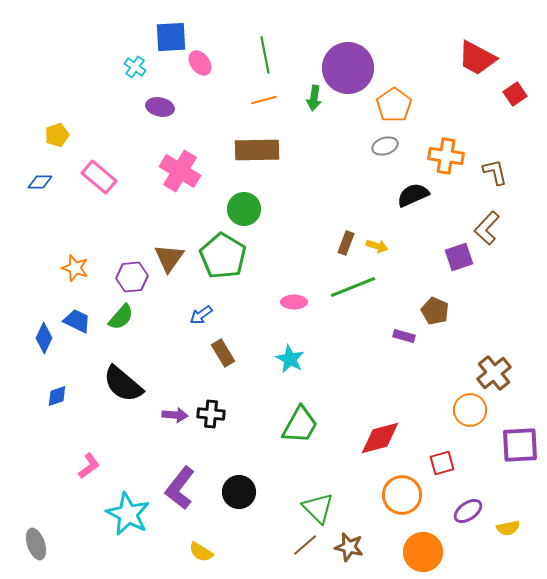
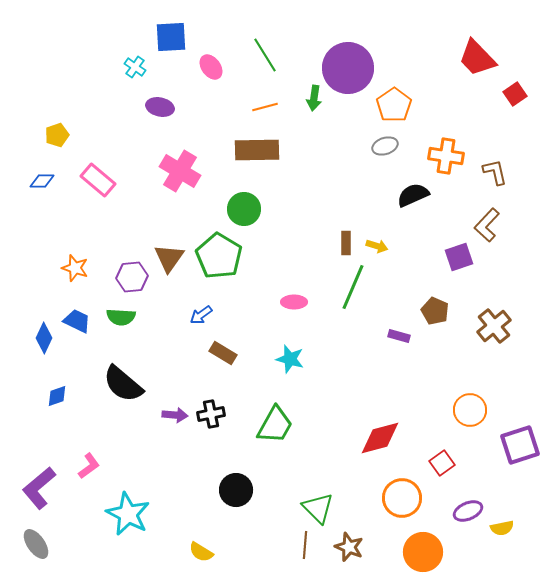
green line at (265, 55): rotated 21 degrees counterclockwise
red trapezoid at (477, 58): rotated 18 degrees clockwise
pink ellipse at (200, 63): moved 11 px right, 4 px down
orange line at (264, 100): moved 1 px right, 7 px down
pink rectangle at (99, 177): moved 1 px left, 3 px down
blue diamond at (40, 182): moved 2 px right, 1 px up
brown L-shape at (487, 228): moved 3 px up
brown rectangle at (346, 243): rotated 20 degrees counterclockwise
green pentagon at (223, 256): moved 4 px left
green line at (353, 287): rotated 45 degrees counterclockwise
green semicircle at (121, 317): rotated 52 degrees clockwise
purple rectangle at (404, 336): moved 5 px left
brown rectangle at (223, 353): rotated 28 degrees counterclockwise
cyan star at (290, 359): rotated 12 degrees counterclockwise
brown cross at (494, 373): moved 47 px up
black cross at (211, 414): rotated 16 degrees counterclockwise
green trapezoid at (300, 425): moved 25 px left
purple square at (520, 445): rotated 15 degrees counterclockwise
red square at (442, 463): rotated 20 degrees counterclockwise
purple L-shape at (180, 488): moved 141 px left; rotated 12 degrees clockwise
black circle at (239, 492): moved 3 px left, 2 px up
orange circle at (402, 495): moved 3 px down
purple ellipse at (468, 511): rotated 12 degrees clockwise
yellow semicircle at (508, 528): moved 6 px left
gray ellipse at (36, 544): rotated 16 degrees counterclockwise
brown line at (305, 545): rotated 44 degrees counterclockwise
brown star at (349, 547): rotated 8 degrees clockwise
